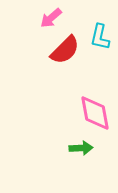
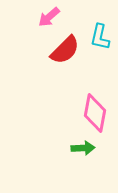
pink arrow: moved 2 px left, 1 px up
pink diamond: rotated 21 degrees clockwise
green arrow: moved 2 px right
